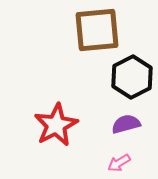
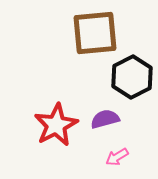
brown square: moved 2 px left, 3 px down
purple semicircle: moved 21 px left, 5 px up
pink arrow: moved 2 px left, 6 px up
